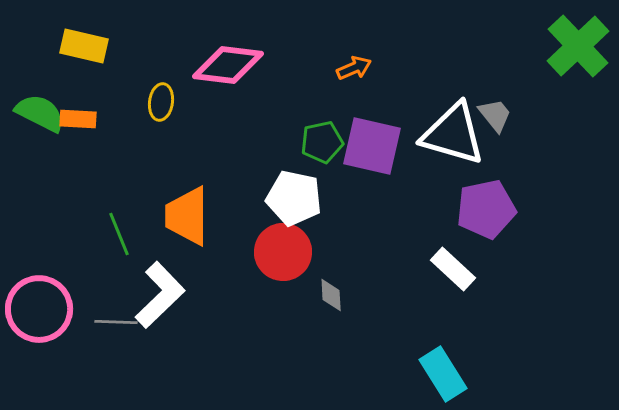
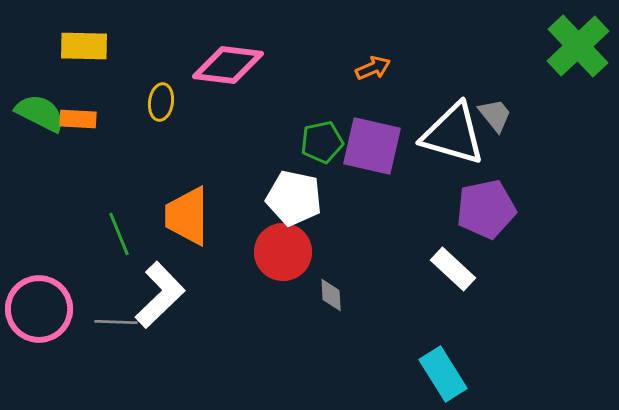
yellow rectangle: rotated 12 degrees counterclockwise
orange arrow: moved 19 px right
